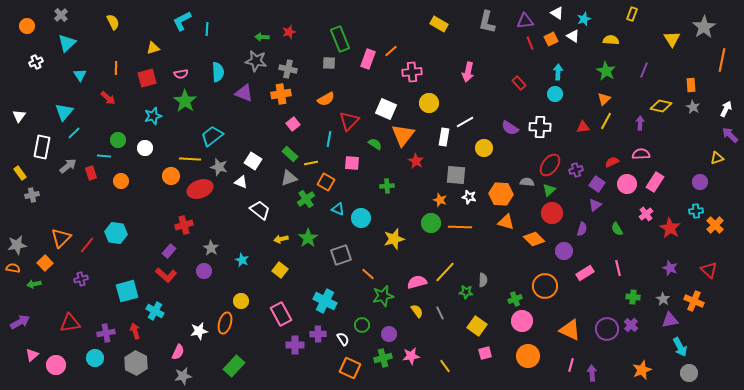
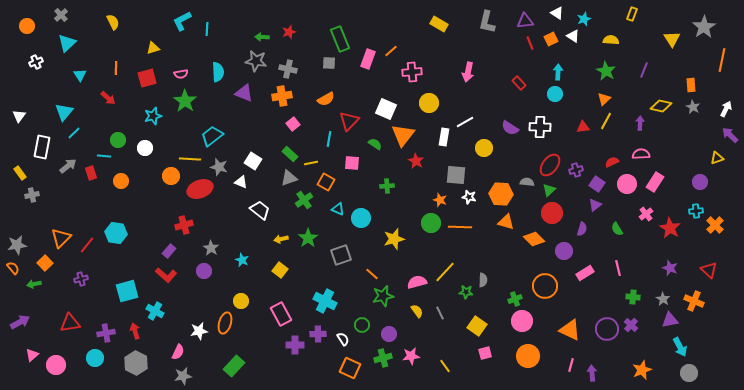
orange cross at (281, 94): moved 1 px right, 2 px down
green cross at (306, 199): moved 2 px left, 1 px down
orange semicircle at (13, 268): rotated 40 degrees clockwise
orange line at (368, 274): moved 4 px right
